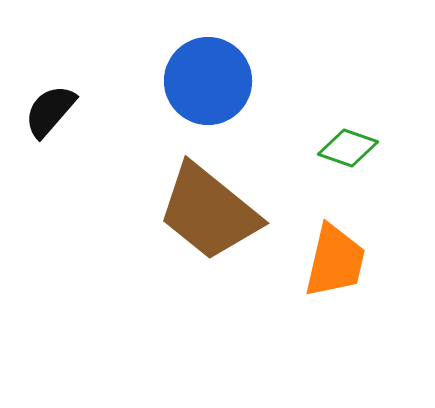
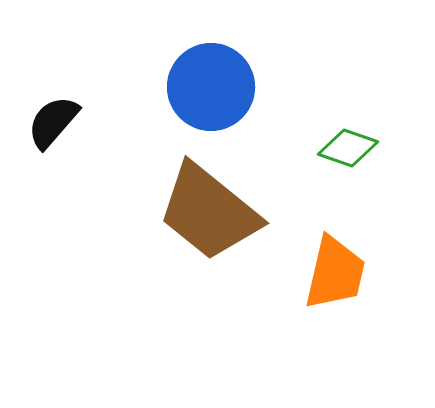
blue circle: moved 3 px right, 6 px down
black semicircle: moved 3 px right, 11 px down
orange trapezoid: moved 12 px down
